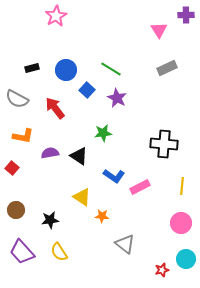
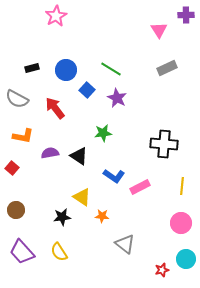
black star: moved 12 px right, 3 px up
